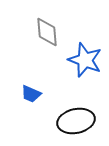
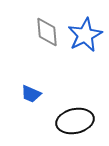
blue star: moved 25 px up; rotated 24 degrees clockwise
black ellipse: moved 1 px left
